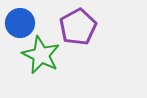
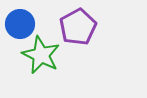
blue circle: moved 1 px down
